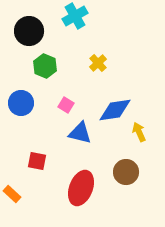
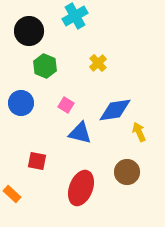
brown circle: moved 1 px right
